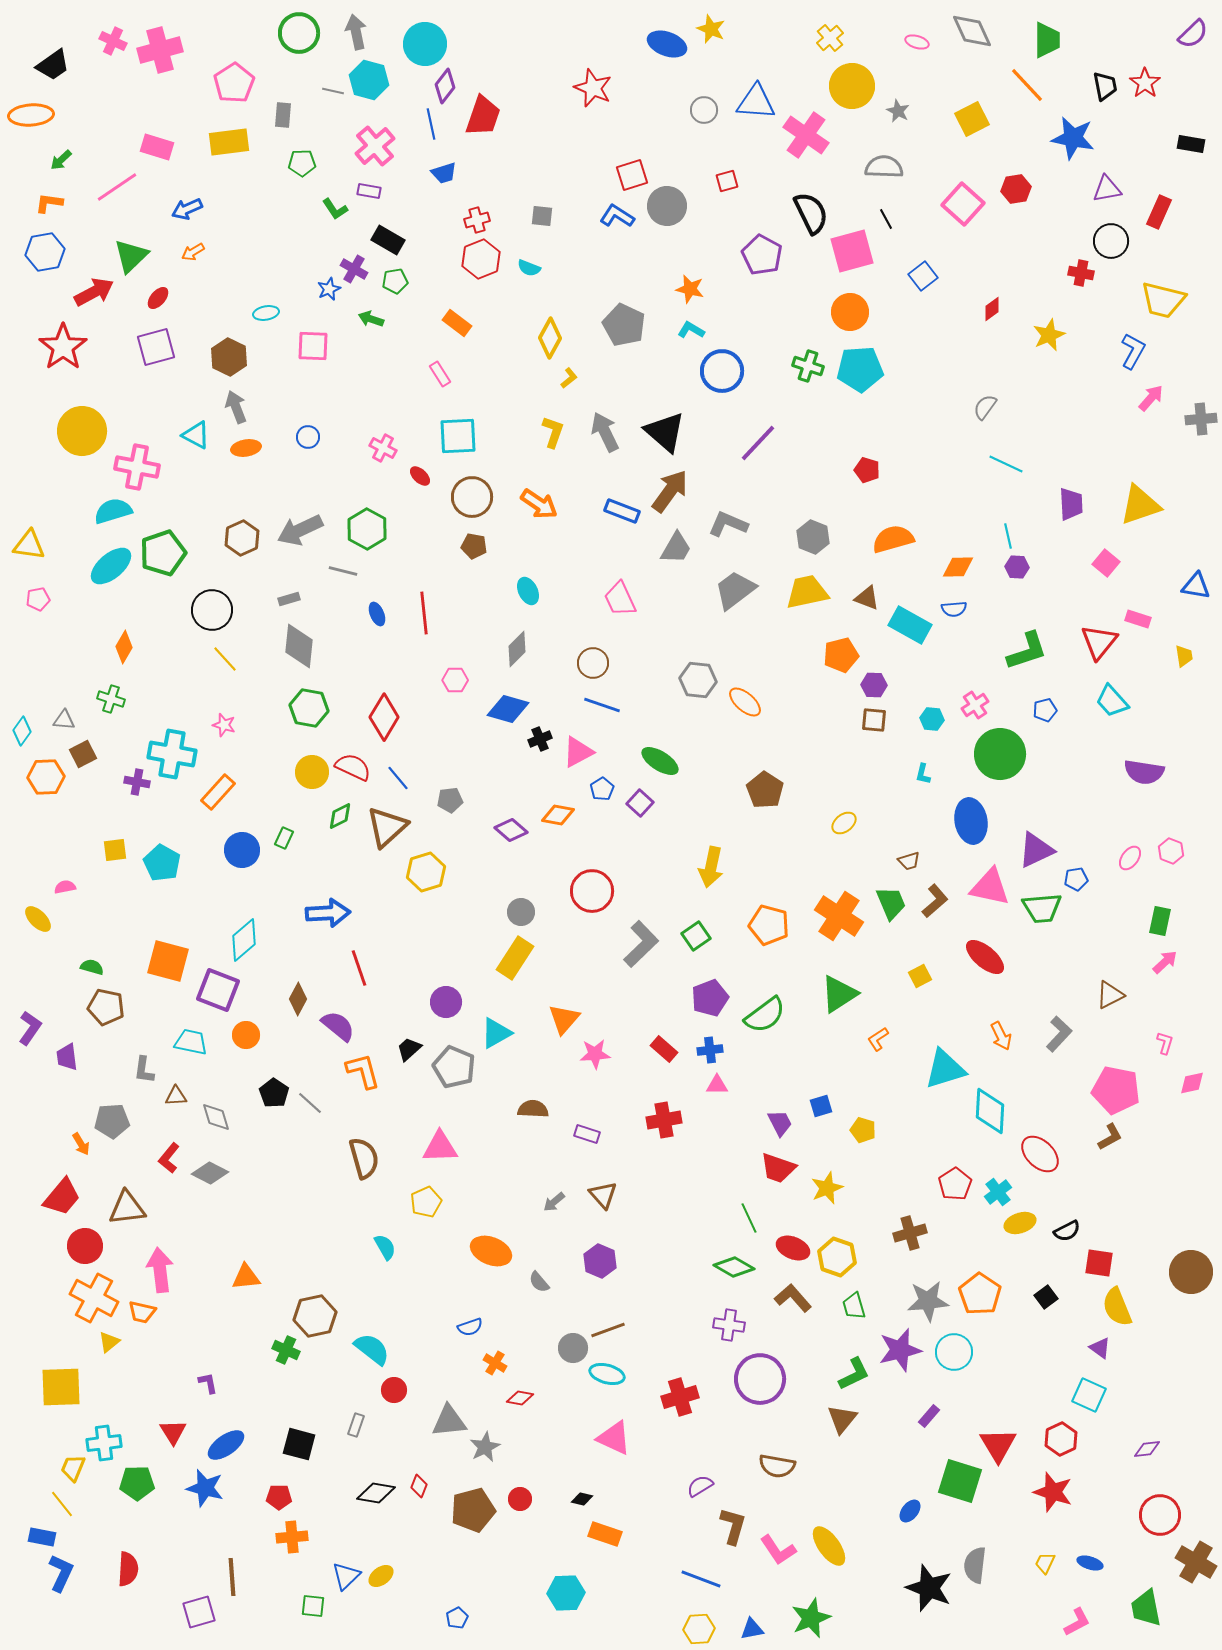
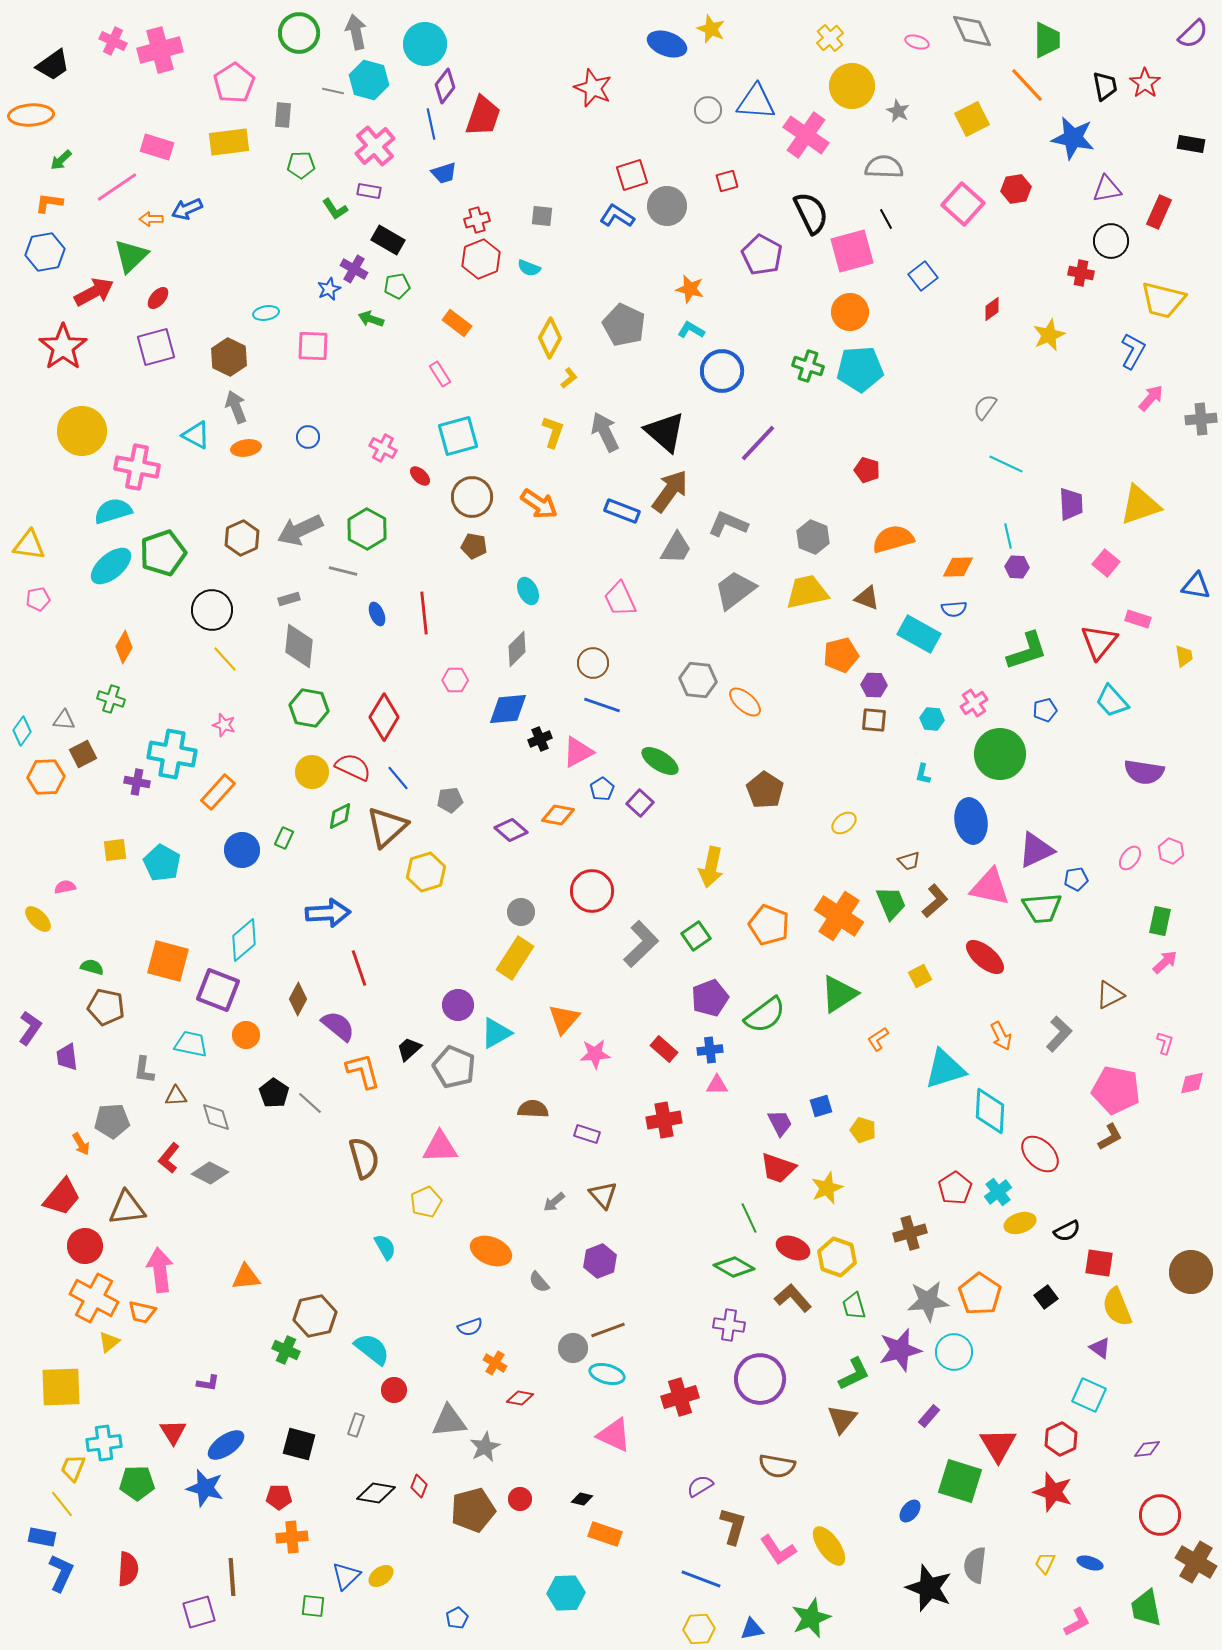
gray circle at (704, 110): moved 4 px right
green pentagon at (302, 163): moved 1 px left, 2 px down
orange arrow at (193, 252): moved 42 px left, 33 px up; rotated 30 degrees clockwise
green pentagon at (395, 281): moved 2 px right, 5 px down
cyan square at (458, 436): rotated 12 degrees counterclockwise
cyan rectangle at (910, 625): moved 9 px right, 9 px down
pink cross at (975, 705): moved 1 px left, 2 px up
blue diamond at (508, 709): rotated 21 degrees counterclockwise
orange pentagon at (769, 925): rotated 6 degrees clockwise
purple circle at (446, 1002): moved 12 px right, 3 px down
cyan trapezoid at (191, 1042): moved 2 px down
red pentagon at (955, 1184): moved 4 px down
purple hexagon at (600, 1261): rotated 16 degrees clockwise
purple L-shape at (208, 1383): rotated 110 degrees clockwise
pink triangle at (614, 1438): moved 3 px up
